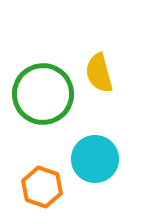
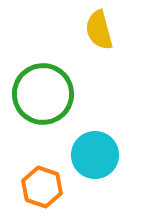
yellow semicircle: moved 43 px up
cyan circle: moved 4 px up
